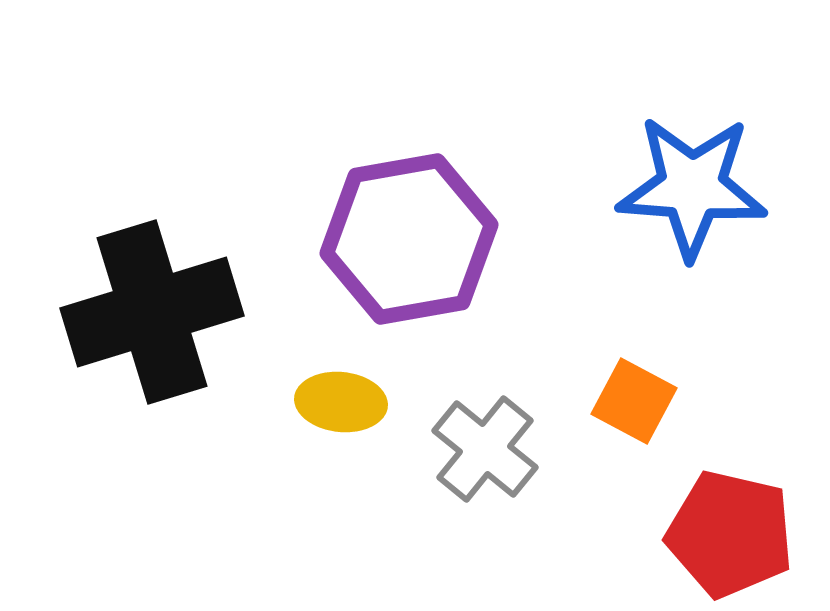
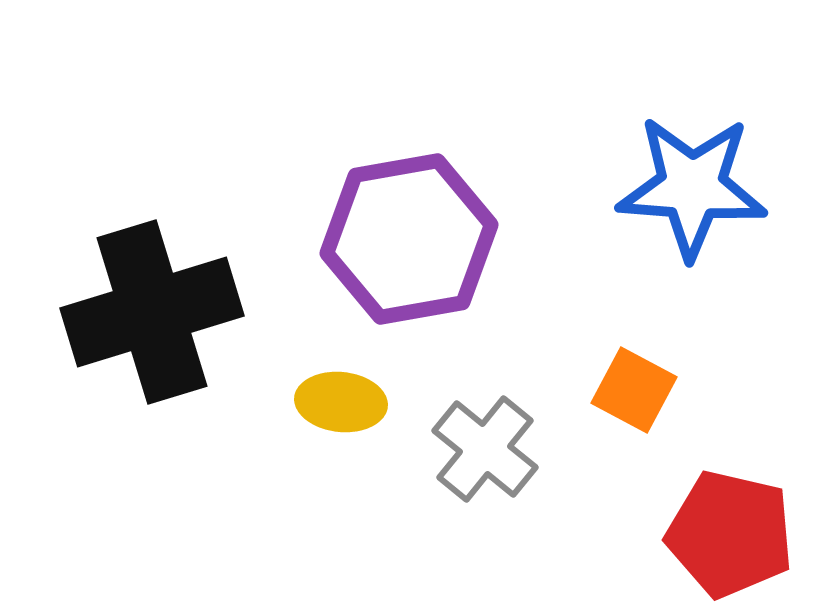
orange square: moved 11 px up
